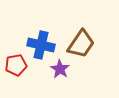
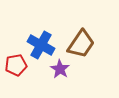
blue cross: rotated 16 degrees clockwise
